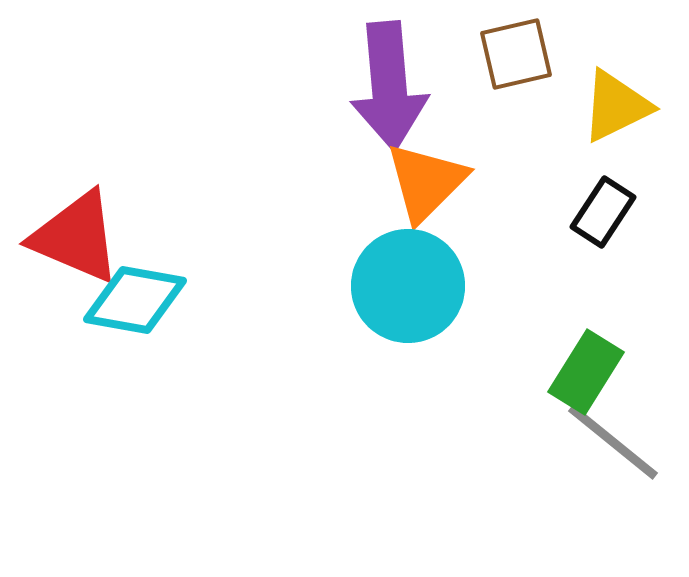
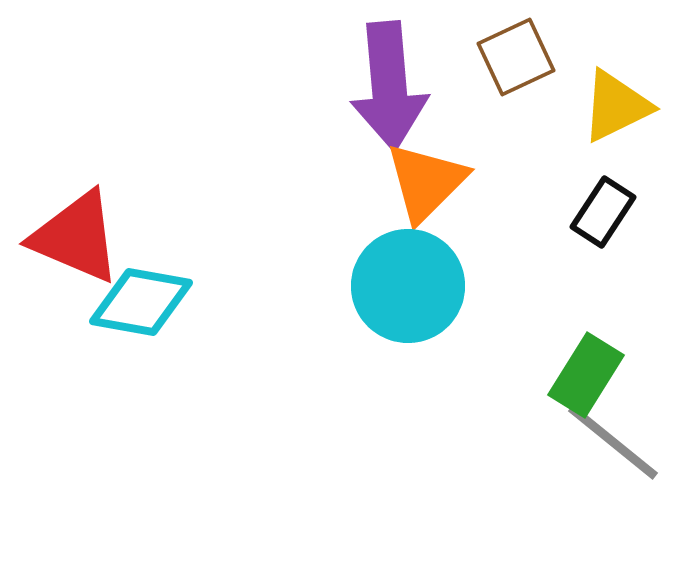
brown square: moved 3 px down; rotated 12 degrees counterclockwise
cyan diamond: moved 6 px right, 2 px down
green rectangle: moved 3 px down
